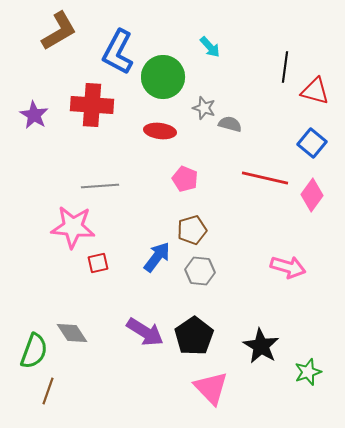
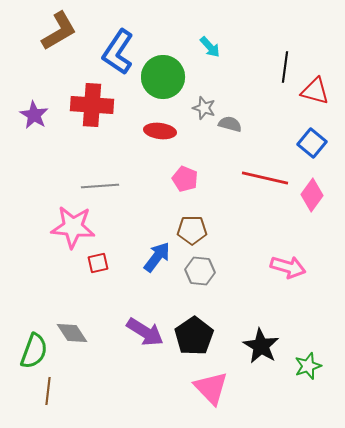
blue L-shape: rotated 6 degrees clockwise
brown pentagon: rotated 16 degrees clockwise
green star: moved 6 px up
brown line: rotated 12 degrees counterclockwise
